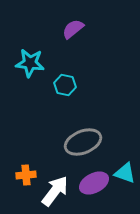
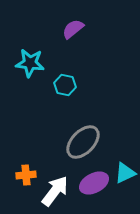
gray ellipse: rotated 24 degrees counterclockwise
cyan triangle: rotated 45 degrees counterclockwise
